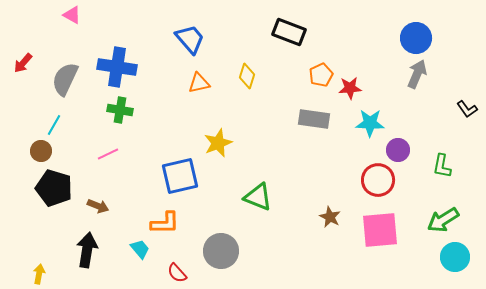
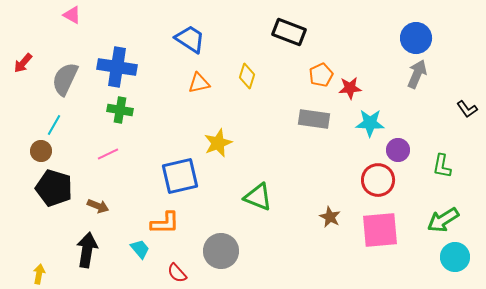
blue trapezoid: rotated 16 degrees counterclockwise
